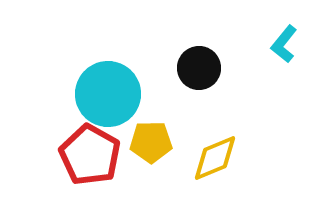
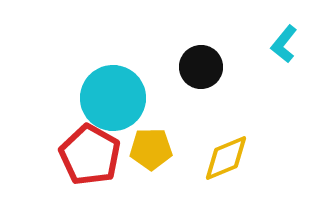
black circle: moved 2 px right, 1 px up
cyan circle: moved 5 px right, 4 px down
yellow pentagon: moved 7 px down
yellow diamond: moved 11 px right
